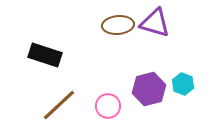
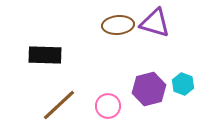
black rectangle: rotated 16 degrees counterclockwise
